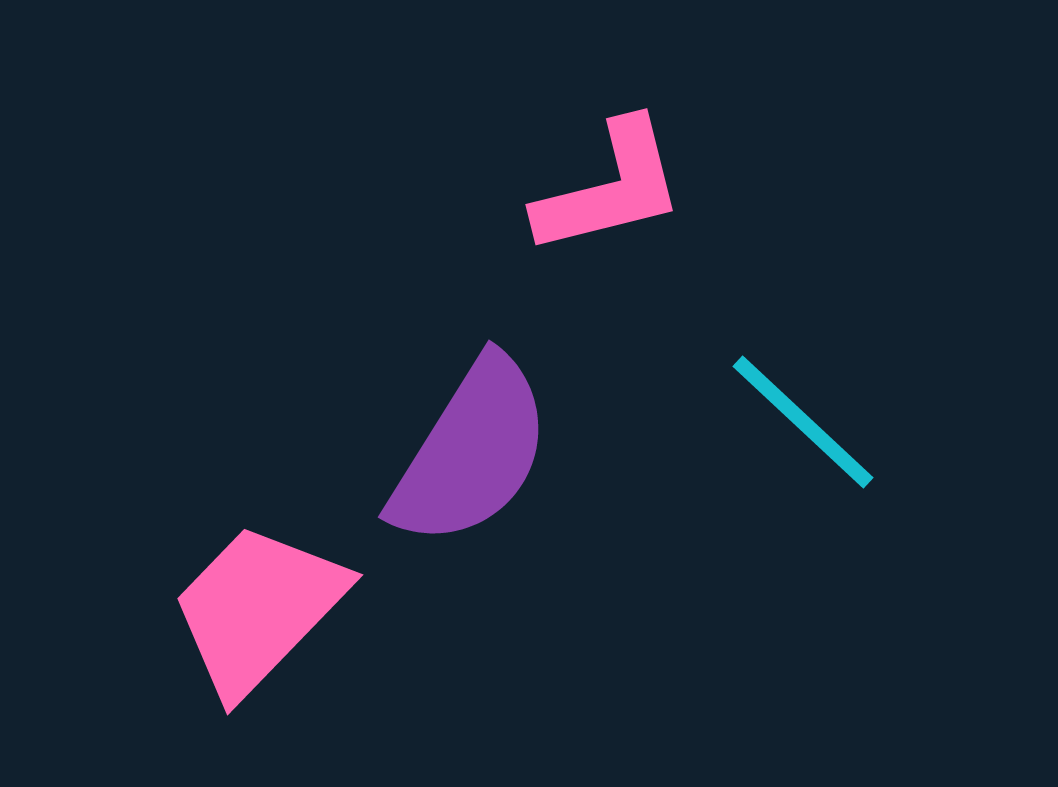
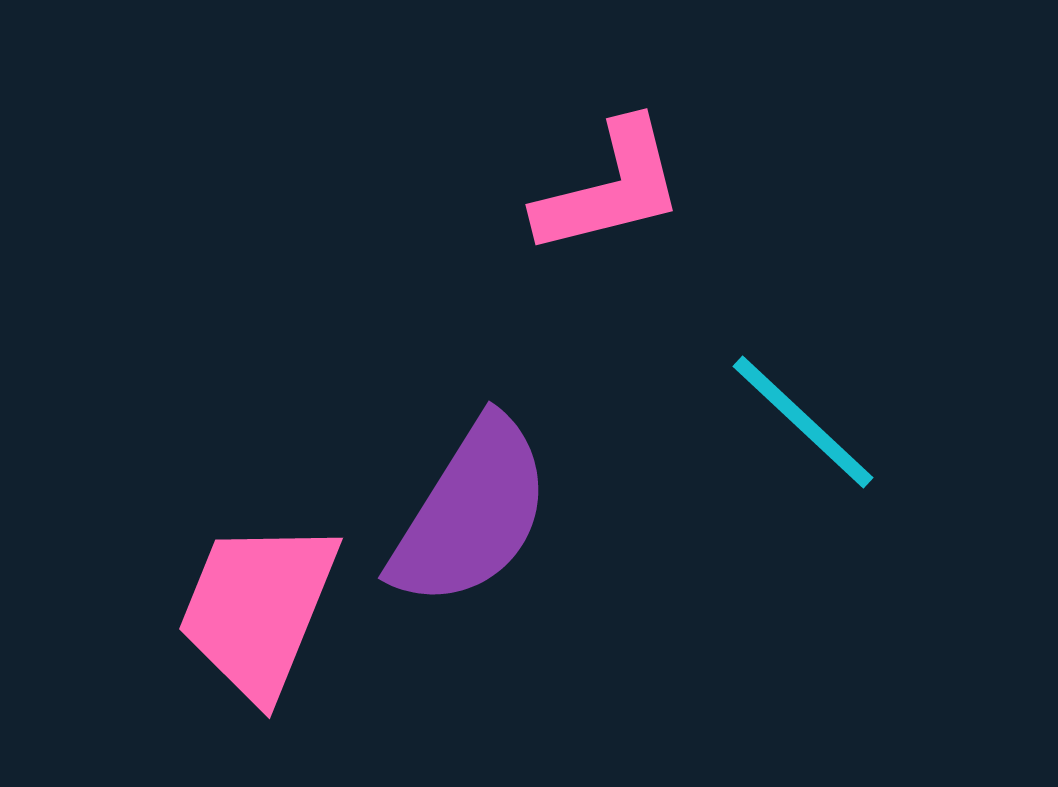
purple semicircle: moved 61 px down
pink trapezoid: rotated 22 degrees counterclockwise
